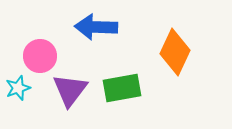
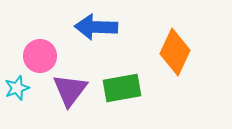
cyan star: moved 1 px left
